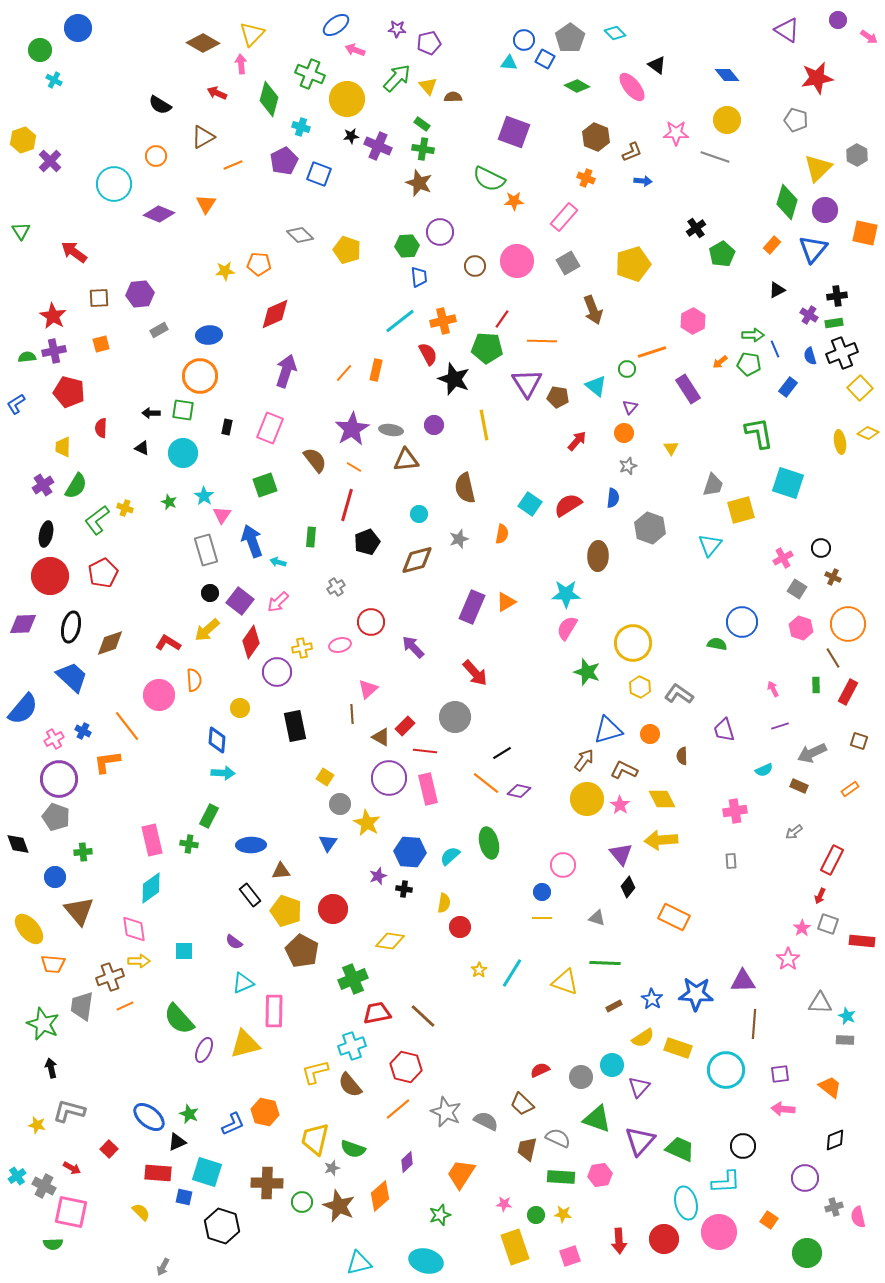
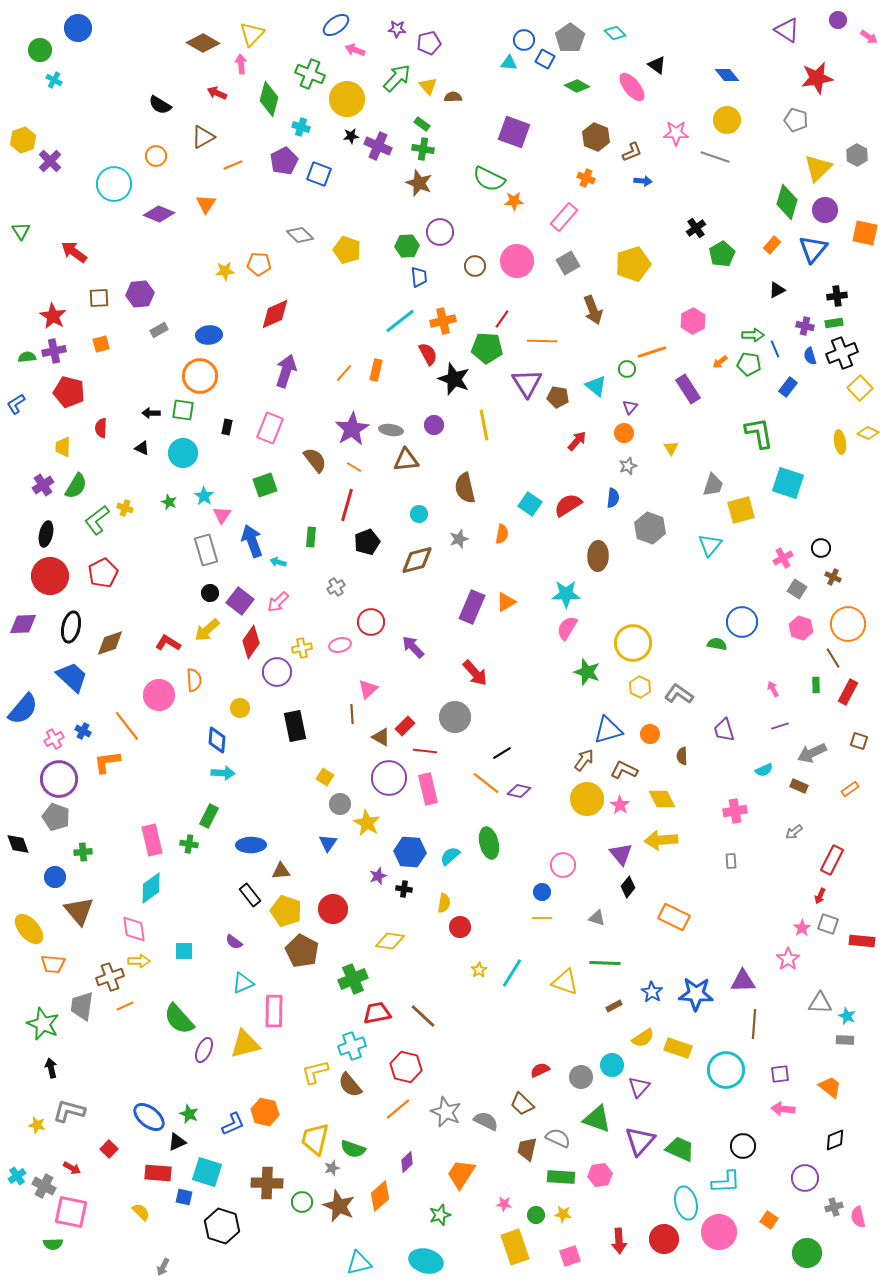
purple cross at (809, 315): moved 4 px left, 11 px down; rotated 18 degrees counterclockwise
blue star at (652, 999): moved 7 px up
